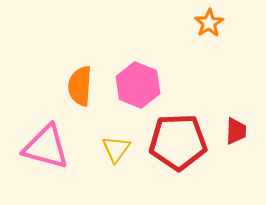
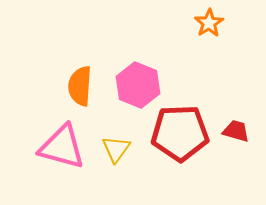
red trapezoid: rotated 76 degrees counterclockwise
red pentagon: moved 2 px right, 9 px up
pink triangle: moved 16 px right
